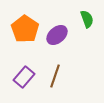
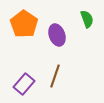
orange pentagon: moved 1 px left, 5 px up
purple ellipse: rotated 70 degrees counterclockwise
purple rectangle: moved 7 px down
